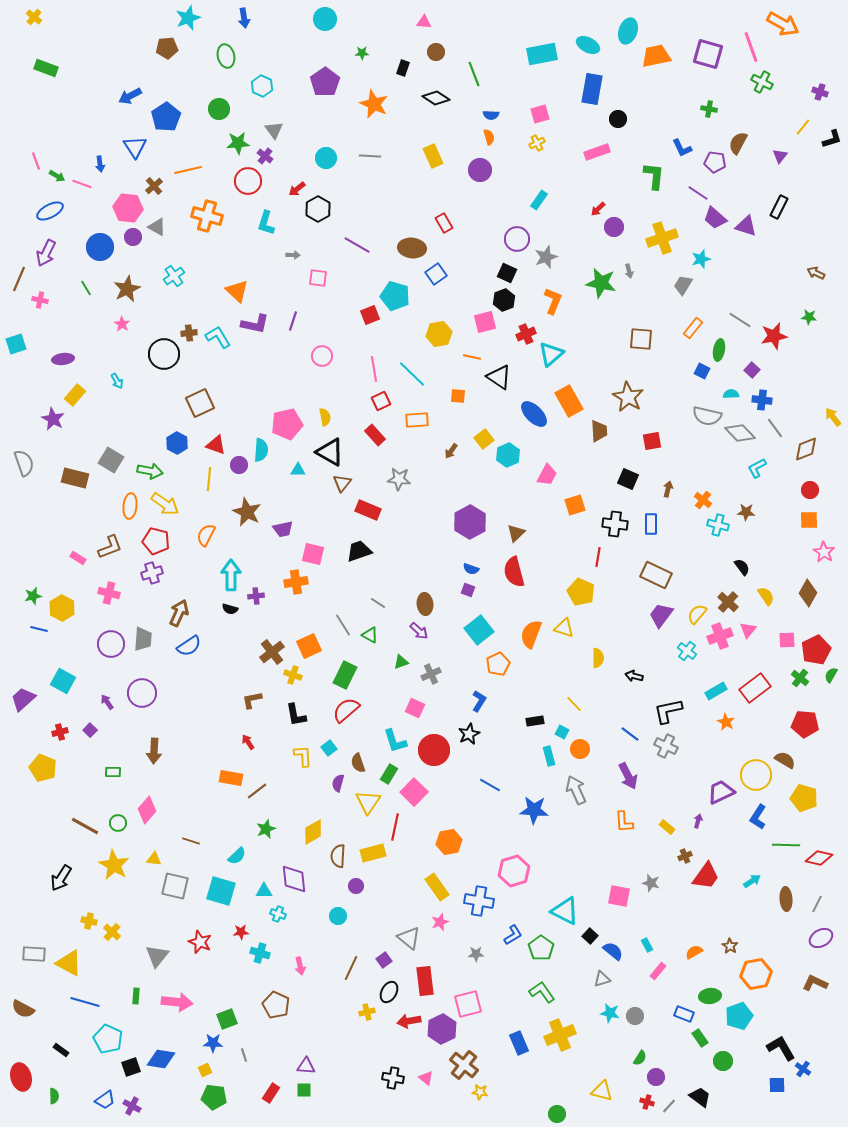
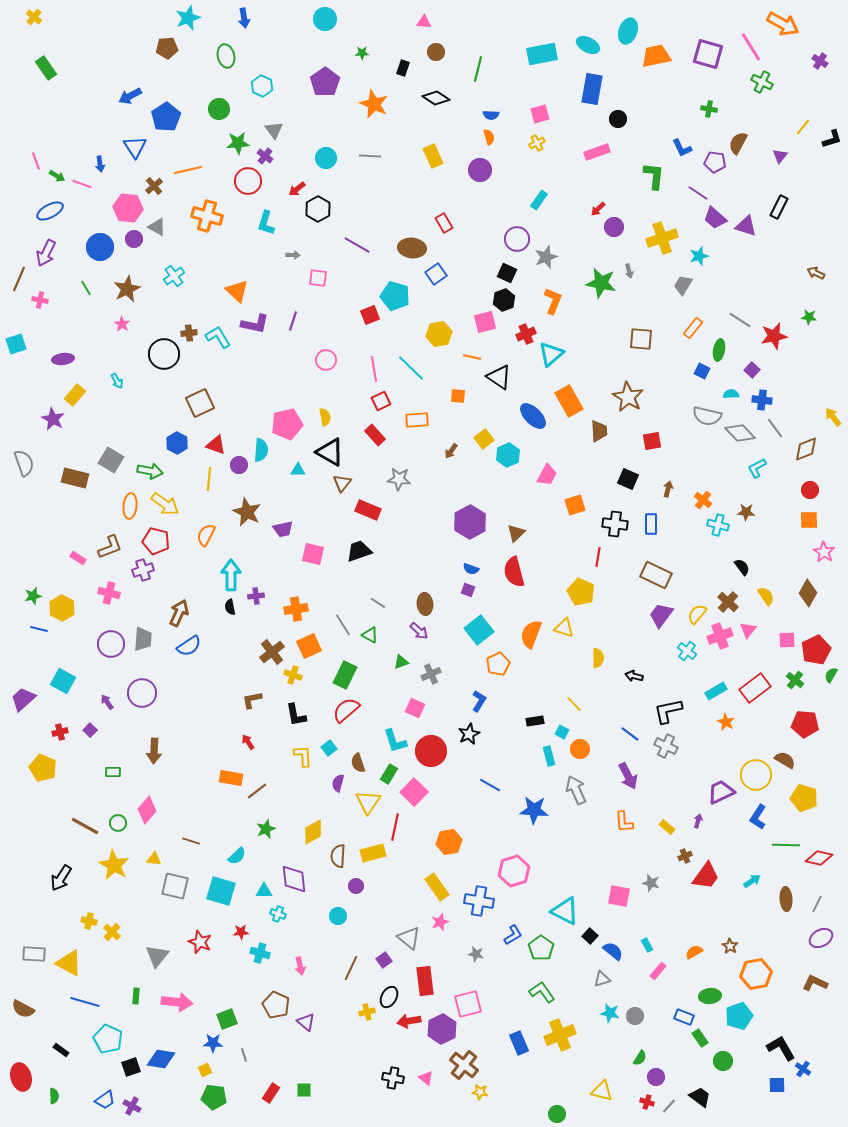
pink line at (751, 47): rotated 12 degrees counterclockwise
green rectangle at (46, 68): rotated 35 degrees clockwise
green line at (474, 74): moved 4 px right, 5 px up; rotated 35 degrees clockwise
purple cross at (820, 92): moved 31 px up; rotated 14 degrees clockwise
purple circle at (133, 237): moved 1 px right, 2 px down
cyan star at (701, 259): moved 2 px left, 3 px up
pink circle at (322, 356): moved 4 px right, 4 px down
cyan line at (412, 374): moved 1 px left, 6 px up
blue ellipse at (534, 414): moved 1 px left, 2 px down
purple cross at (152, 573): moved 9 px left, 3 px up
orange cross at (296, 582): moved 27 px down
black semicircle at (230, 609): moved 2 px up; rotated 63 degrees clockwise
green cross at (800, 678): moved 5 px left, 2 px down
red circle at (434, 750): moved 3 px left, 1 px down
gray star at (476, 954): rotated 14 degrees clockwise
black ellipse at (389, 992): moved 5 px down
blue rectangle at (684, 1014): moved 3 px down
purple triangle at (306, 1066): moved 44 px up; rotated 36 degrees clockwise
